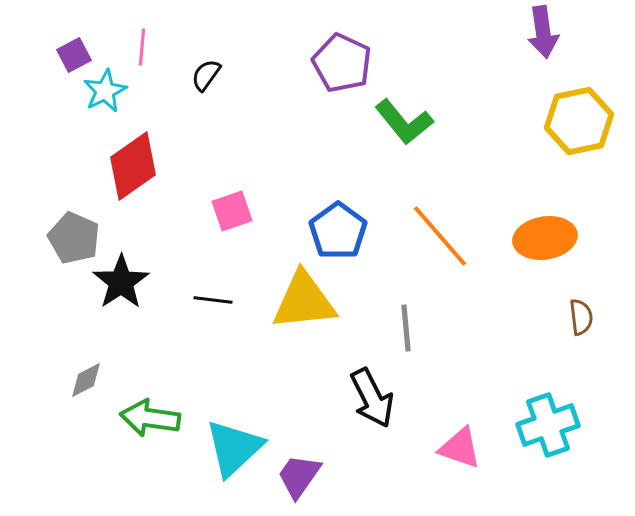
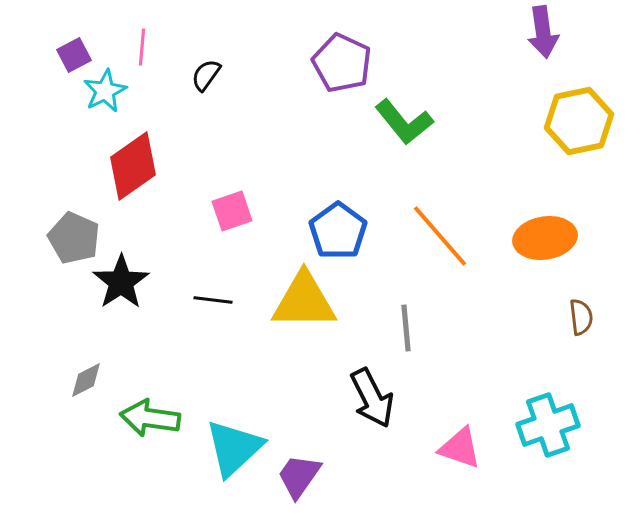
yellow triangle: rotated 6 degrees clockwise
